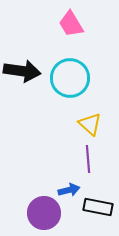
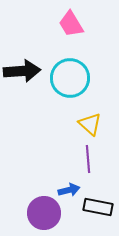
black arrow: rotated 12 degrees counterclockwise
